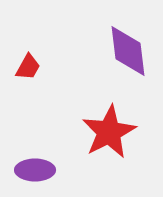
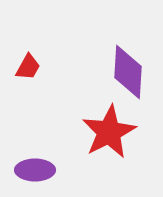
purple diamond: moved 21 px down; rotated 10 degrees clockwise
